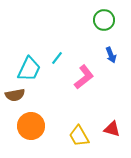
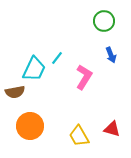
green circle: moved 1 px down
cyan trapezoid: moved 5 px right
pink L-shape: rotated 20 degrees counterclockwise
brown semicircle: moved 3 px up
orange circle: moved 1 px left
